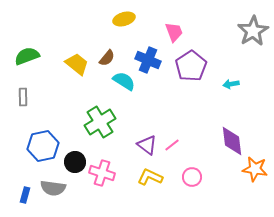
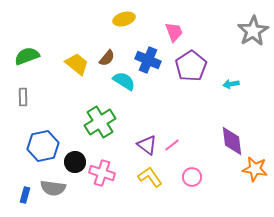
yellow L-shape: rotated 30 degrees clockwise
